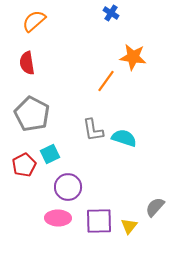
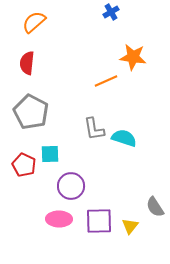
blue cross: moved 1 px up; rotated 28 degrees clockwise
orange semicircle: moved 1 px down
red semicircle: rotated 15 degrees clockwise
orange line: rotated 30 degrees clockwise
gray pentagon: moved 1 px left, 2 px up
gray L-shape: moved 1 px right, 1 px up
cyan square: rotated 24 degrees clockwise
red pentagon: rotated 20 degrees counterclockwise
purple circle: moved 3 px right, 1 px up
gray semicircle: rotated 75 degrees counterclockwise
pink ellipse: moved 1 px right, 1 px down
yellow triangle: moved 1 px right
